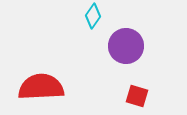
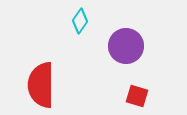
cyan diamond: moved 13 px left, 5 px down
red semicircle: moved 2 px up; rotated 87 degrees counterclockwise
